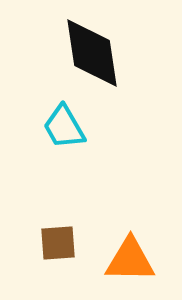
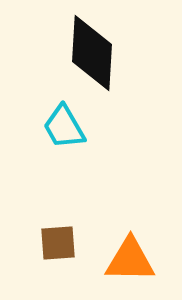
black diamond: rotated 12 degrees clockwise
